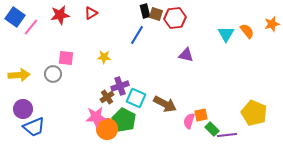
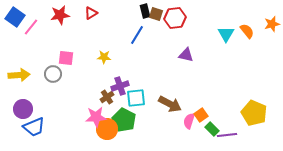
cyan square: rotated 30 degrees counterclockwise
brown arrow: moved 5 px right
orange square: rotated 24 degrees counterclockwise
